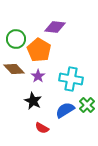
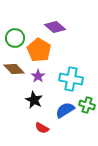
purple diamond: rotated 35 degrees clockwise
green circle: moved 1 px left, 1 px up
black star: moved 1 px right, 1 px up
green cross: rotated 28 degrees counterclockwise
